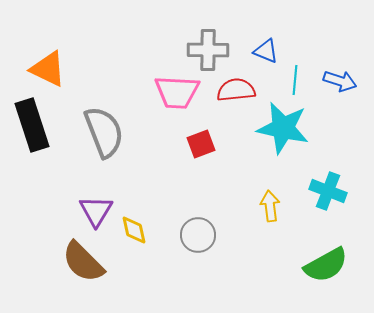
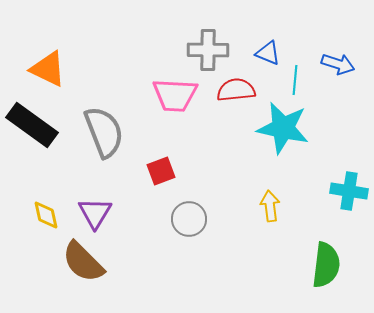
blue triangle: moved 2 px right, 2 px down
blue arrow: moved 2 px left, 17 px up
pink trapezoid: moved 2 px left, 3 px down
black rectangle: rotated 36 degrees counterclockwise
red square: moved 40 px left, 27 px down
cyan cross: moved 21 px right; rotated 12 degrees counterclockwise
purple triangle: moved 1 px left, 2 px down
yellow diamond: moved 88 px left, 15 px up
gray circle: moved 9 px left, 16 px up
green semicircle: rotated 54 degrees counterclockwise
